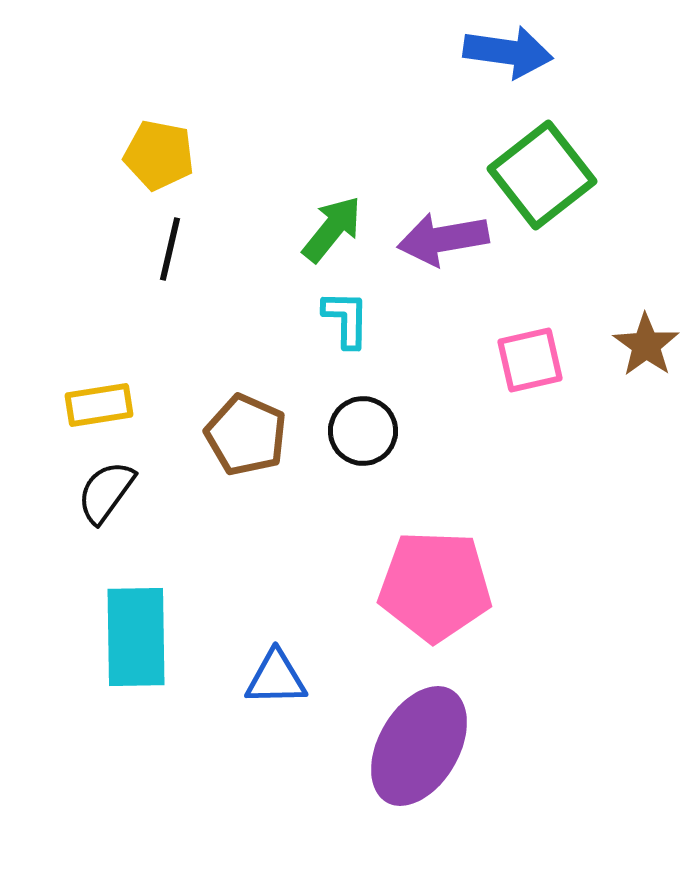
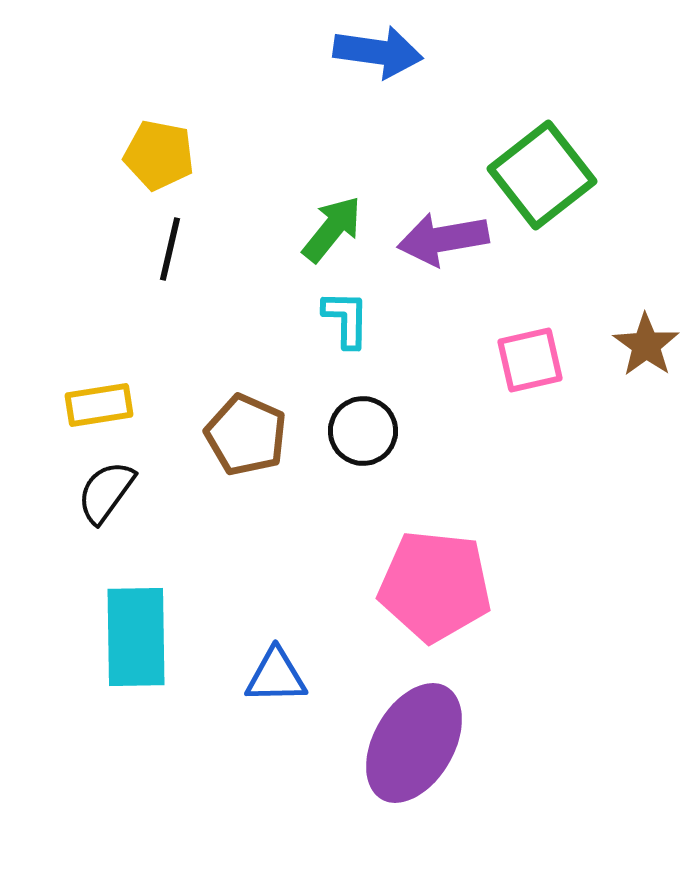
blue arrow: moved 130 px left
pink pentagon: rotated 4 degrees clockwise
blue triangle: moved 2 px up
purple ellipse: moved 5 px left, 3 px up
